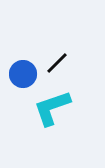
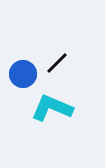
cyan L-shape: rotated 42 degrees clockwise
